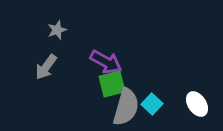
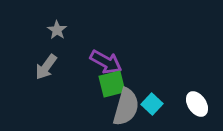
gray star: rotated 18 degrees counterclockwise
